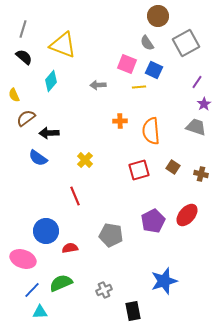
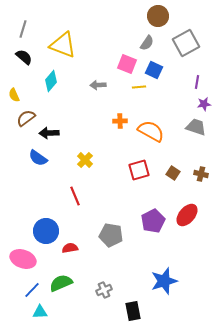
gray semicircle: rotated 112 degrees counterclockwise
purple line: rotated 24 degrees counterclockwise
purple star: rotated 24 degrees clockwise
orange semicircle: rotated 124 degrees clockwise
brown square: moved 6 px down
